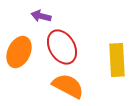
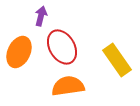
purple arrow: rotated 90 degrees clockwise
yellow rectangle: rotated 32 degrees counterclockwise
orange semicircle: rotated 36 degrees counterclockwise
